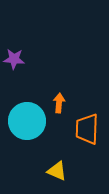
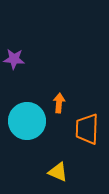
yellow triangle: moved 1 px right, 1 px down
